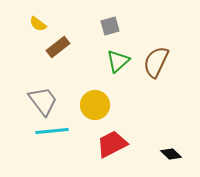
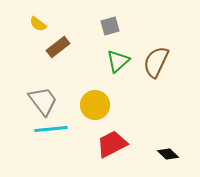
cyan line: moved 1 px left, 2 px up
black diamond: moved 3 px left
